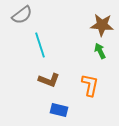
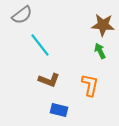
brown star: moved 1 px right
cyan line: rotated 20 degrees counterclockwise
